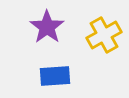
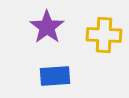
yellow cross: rotated 32 degrees clockwise
